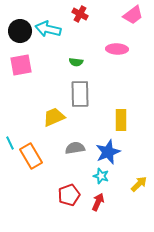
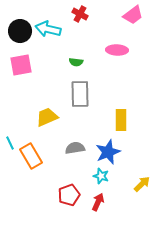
pink ellipse: moved 1 px down
yellow trapezoid: moved 7 px left
yellow arrow: moved 3 px right
